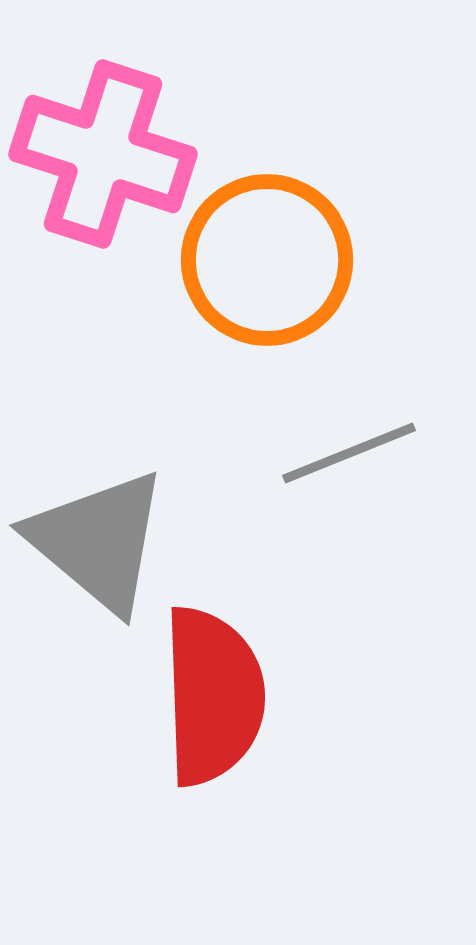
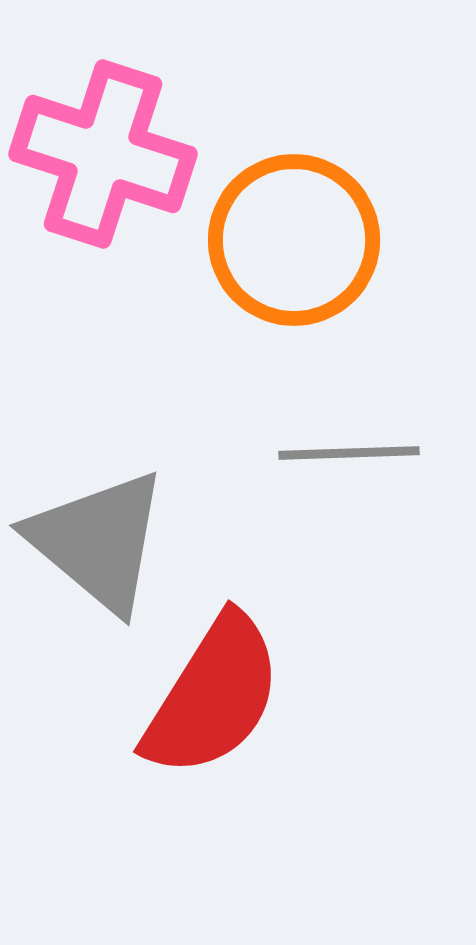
orange circle: moved 27 px right, 20 px up
gray line: rotated 20 degrees clockwise
red semicircle: rotated 34 degrees clockwise
